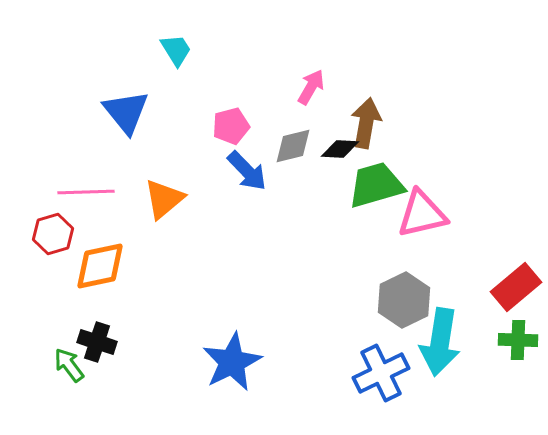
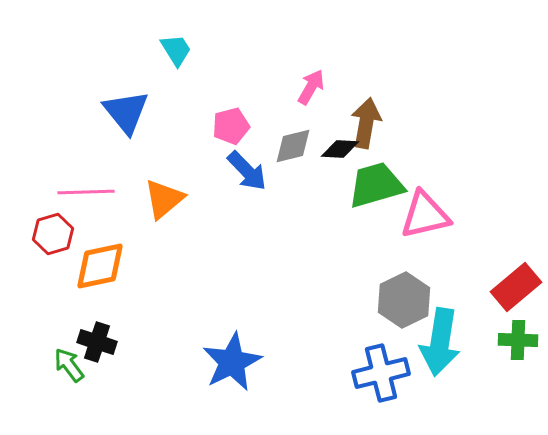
pink triangle: moved 3 px right, 1 px down
blue cross: rotated 12 degrees clockwise
